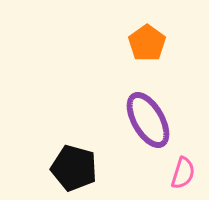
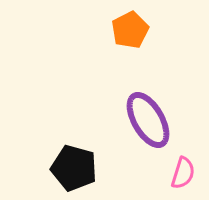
orange pentagon: moved 17 px left, 13 px up; rotated 9 degrees clockwise
